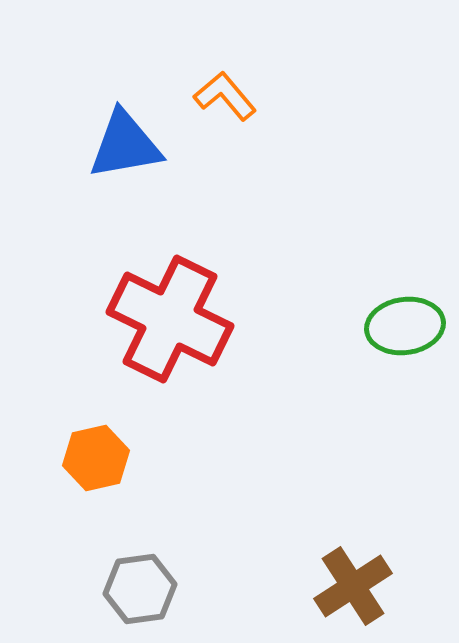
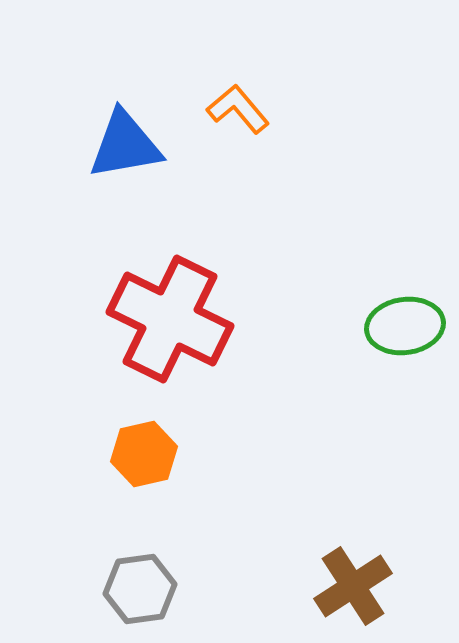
orange L-shape: moved 13 px right, 13 px down
orange hexagon: moved 48 px right, 4 px up
